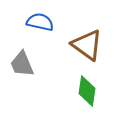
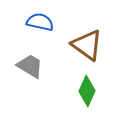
gray trapezoid: moved 8 px right, 2 px down; rotated 144 degrees clockwise
green diamond: rotated 16 degrees clockwise
